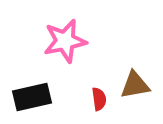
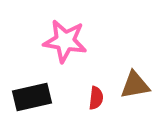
pink star: rotated 21 degrees clockwise
red semicircle: moved 3 px left, 1 px up; rotated 15 degrees clockwise
